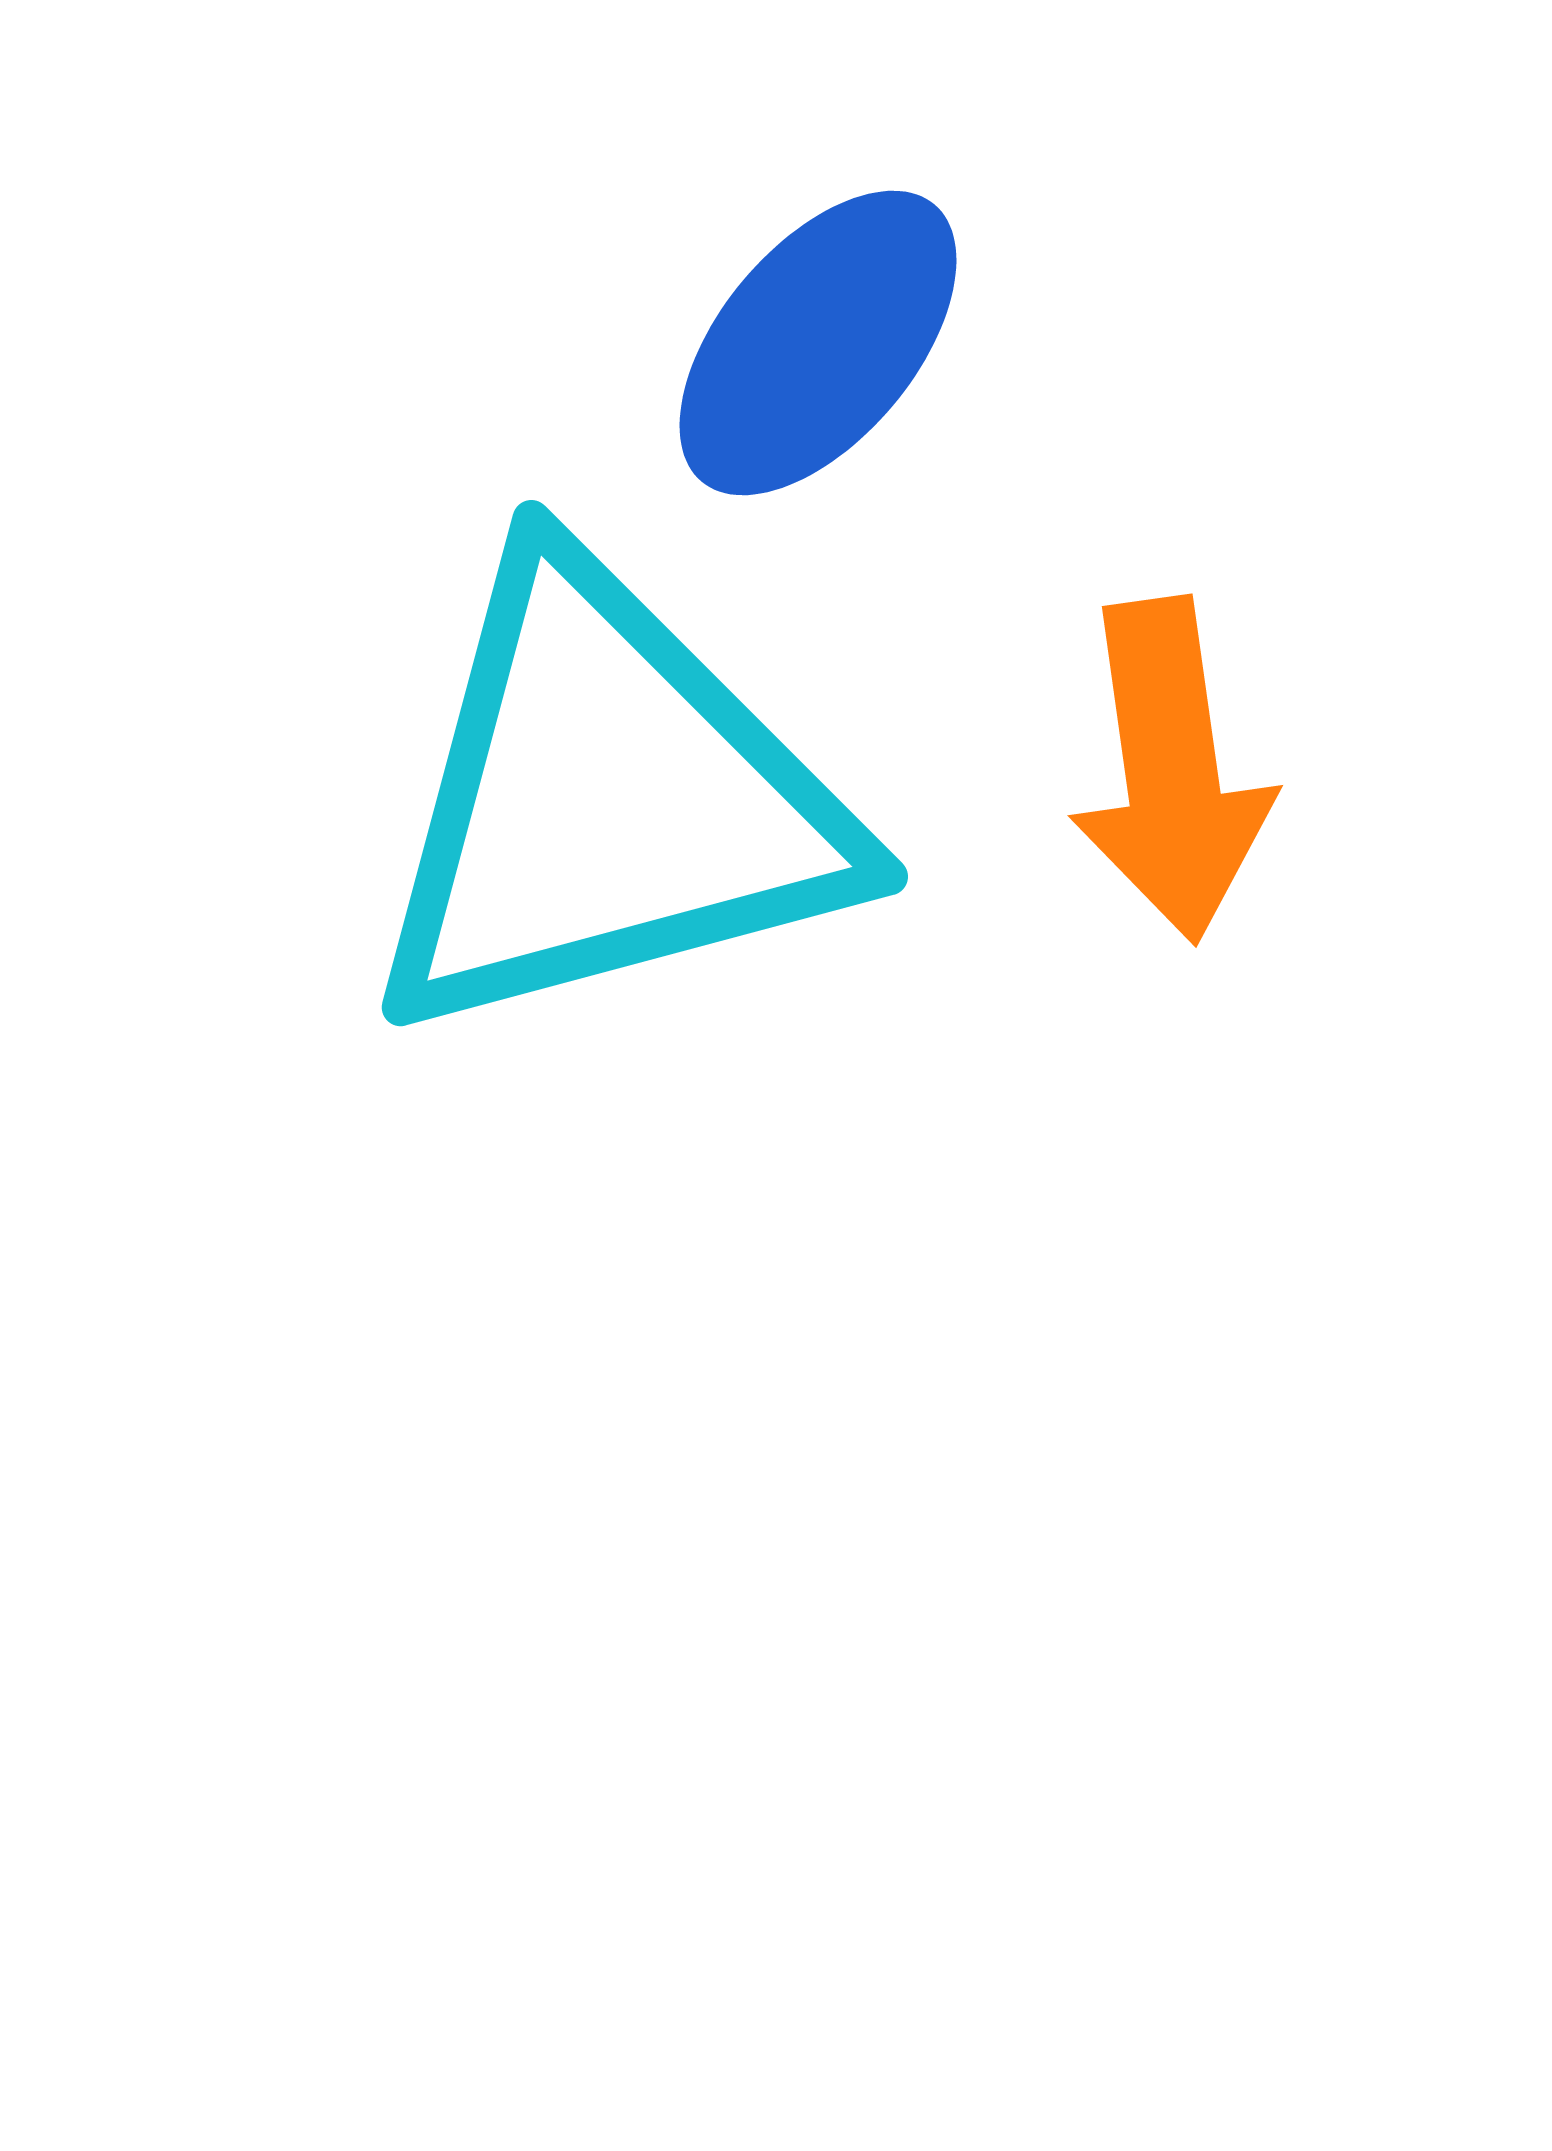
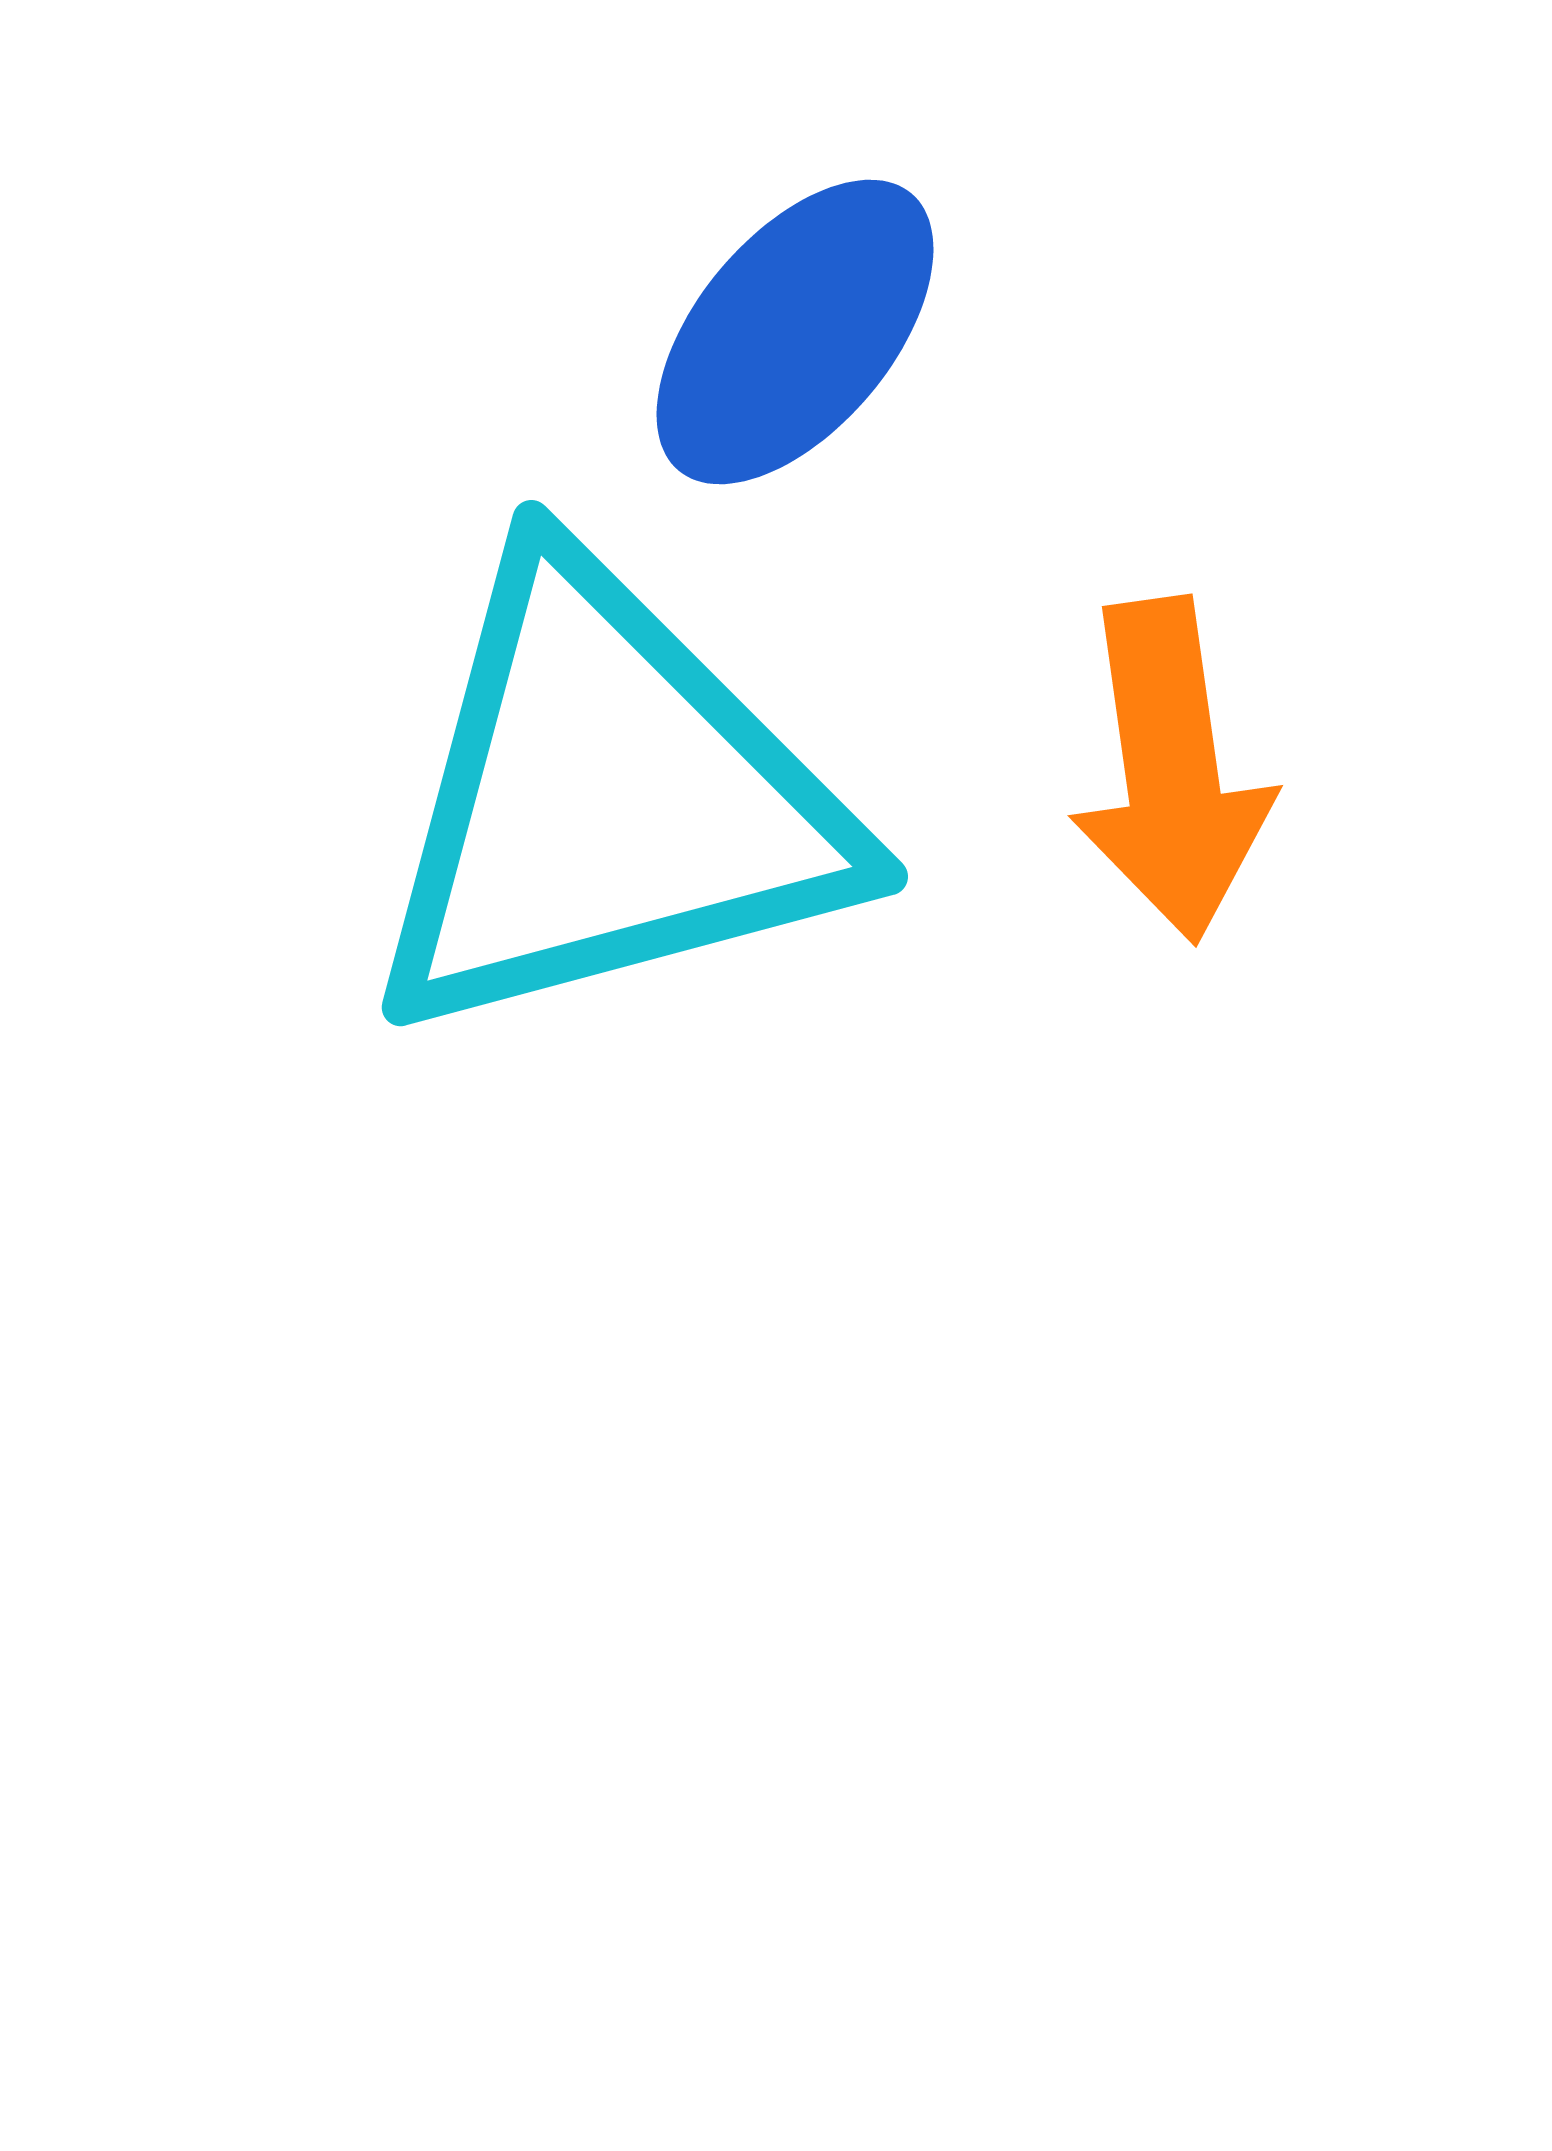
blue ellipse: moved 23 px left, 11 px up
